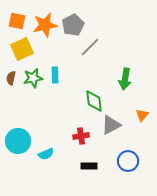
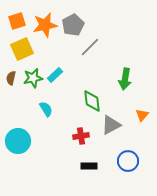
orange square: rotated 30 degrees counterclockwise
cyan rectangle: rotated 49 degrees clockwise
green diamond: moved 2 px left
cyan semicircle: moved 45 px up; rotated 98 degrees counterclockwise
